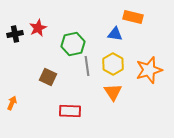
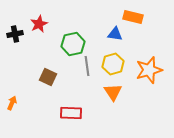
red star: moved 1 px right, 4 px up
yellow hexagon: rotated 15 degrees clockwise
red rectangle: moved 1 px right, 2 px down
